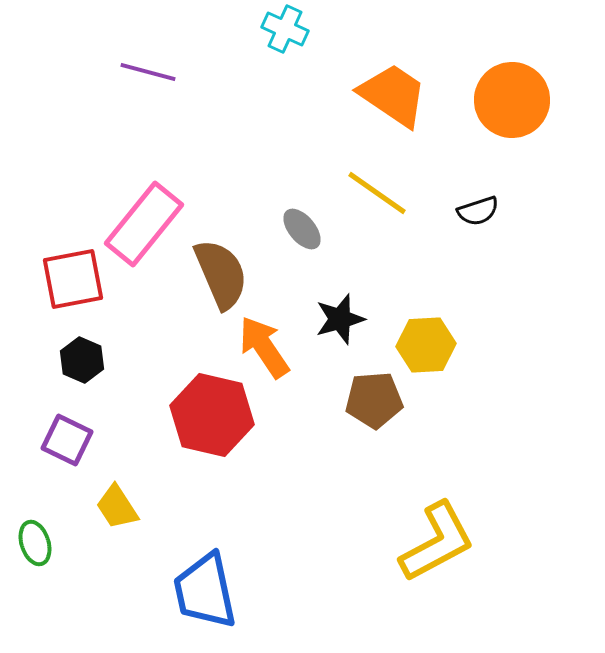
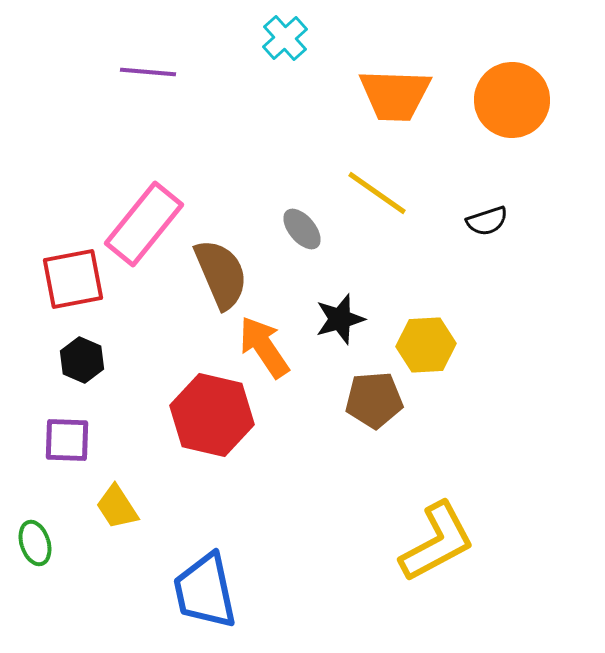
cyan cross: moved 9 px down; rotated 24 degrees clockwise
purple line: rotated 10 degrees counterclockwise
orange trapezoid: moved 2 px right; rotated 148 degrees clockwise
black semicircle: moved 9 px right, 10 px down
purple square: rotated 24 degrees counterclockwise
